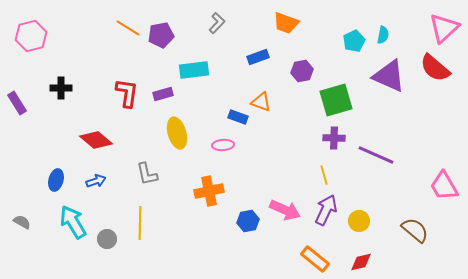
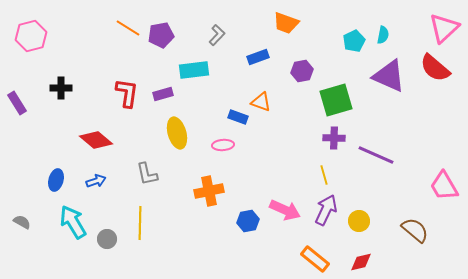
gray L-shape at (217, 23): moved 12 px down
